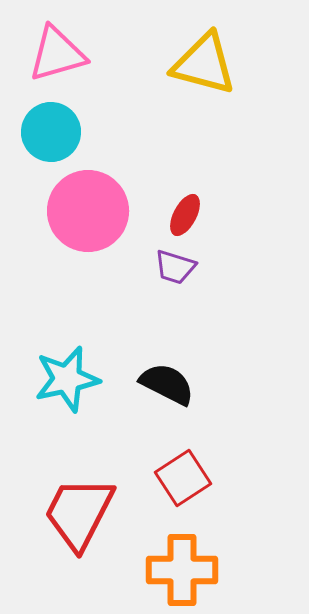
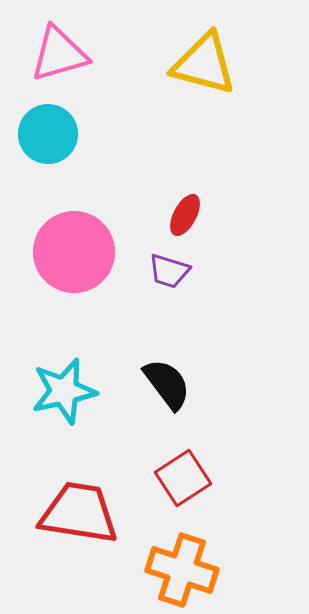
pink triangle: moved 2 px right
cyan circle: moved 3 px left, 2 px down
pink circle: moved 14 px left, 41 px down
purple trapezoid: moved 6 px left, 4 px down
cyan star: moved 3 px left, 12 px down
black semicircle: rotated 26 degrees clockwise
red trapezoid: rotated 72 degrees clockwise
orange cross: rotated 18 degrees clockwise
